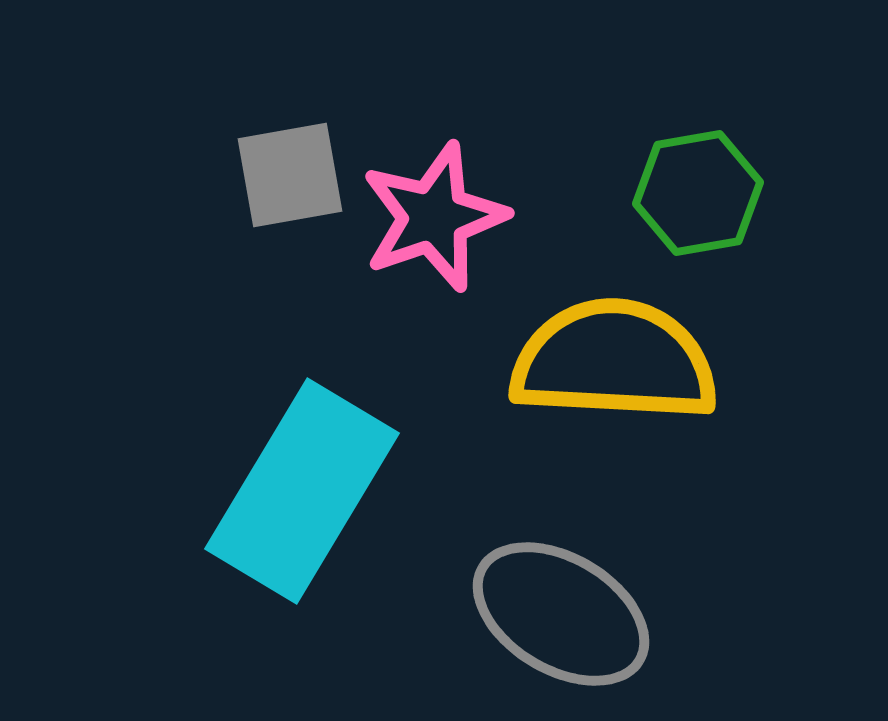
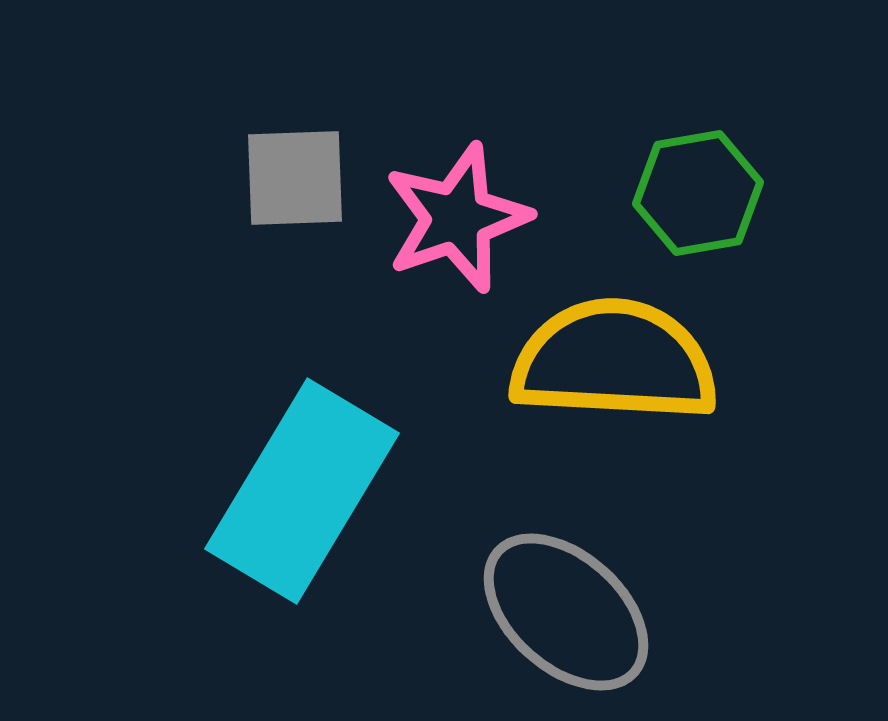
gray square: moved 5 px right, 3 px down; rotated 8 degrees clockwise
pink star: moved 23 px right, 1 px down
gray ellipse: moved 5 px right, 2 px up; rotated 11 degrees clockwise
